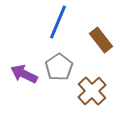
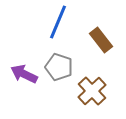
gray pentagon: rotated 20 degrees counterclockwise
